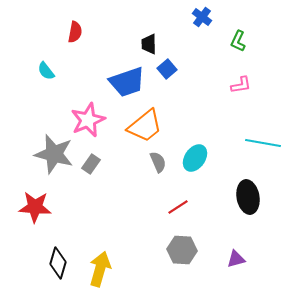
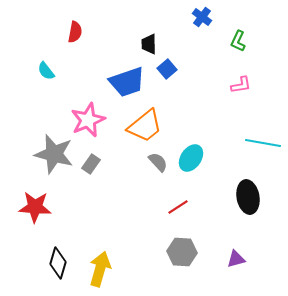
cyan ellipse: moved 4 px left
gray semicircle: rotated 20 degrees counterclockwise
gray hexagon: moved 2 px down
